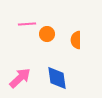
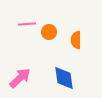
orange circle: moved 2 px right, 2 px up
blue diamond: moved 7 px right
